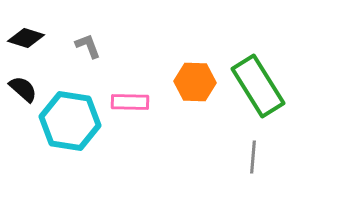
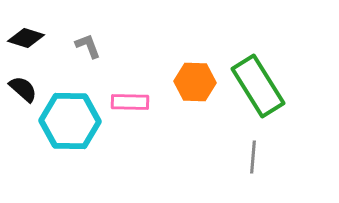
cyan hexagon: rotated 8 degrees counterclockwise
